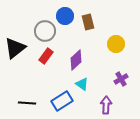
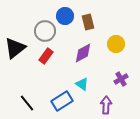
purple diamond: moved 7 px right, 7 px up; rotated 15 degrees clockwise
black line: rotated 48 degrees clockwise
